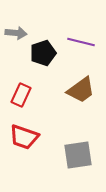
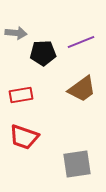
purple line: rotated 36 degrees counterclockwise
black pentagon: rotated 15 degrees clockwise
brown trapezoid: moved 1 px right, 1 px up
red rectangle: rotated 55 degrees clockwise
gray square: moved 1 px left, 9 px down
